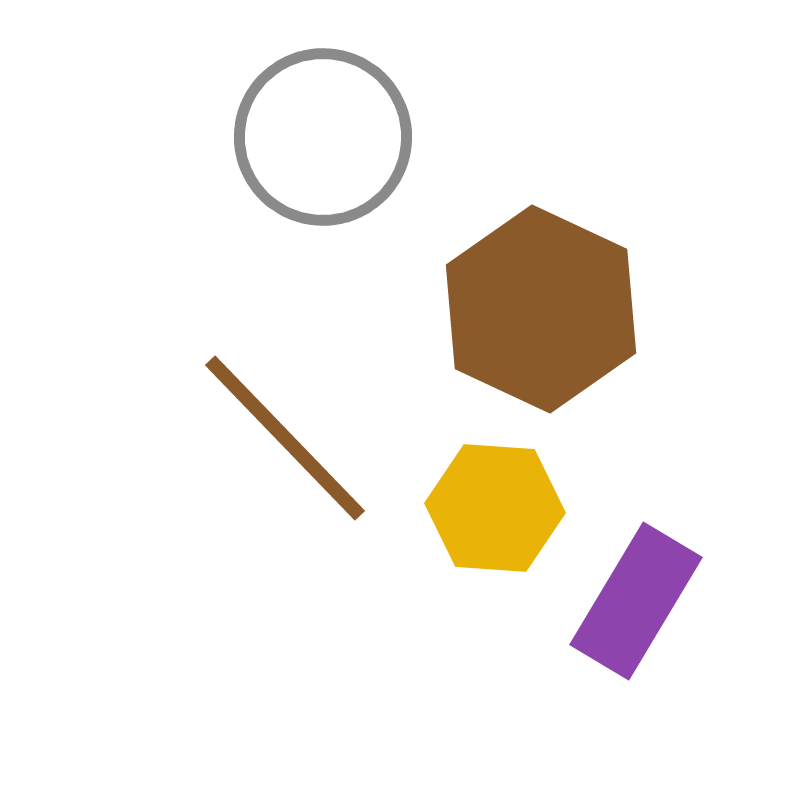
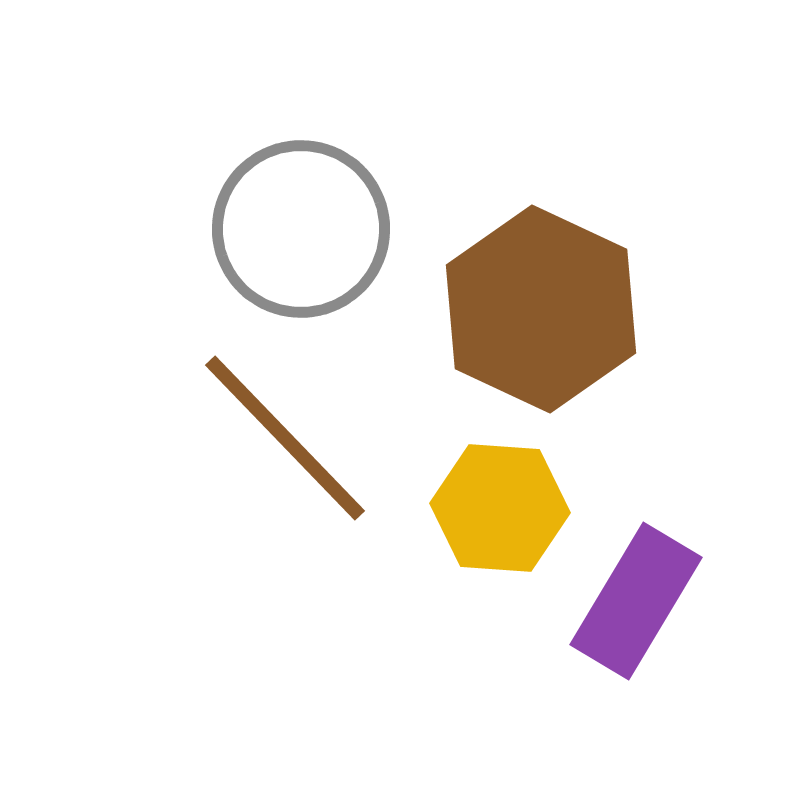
gray circle: moved 22 px left, 92 px down
yellow hexagon: moved 5 px right
